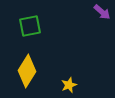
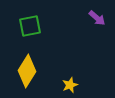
purple arrow: moved 5 px left, 6 px down
yellow star: moved 1 px right
